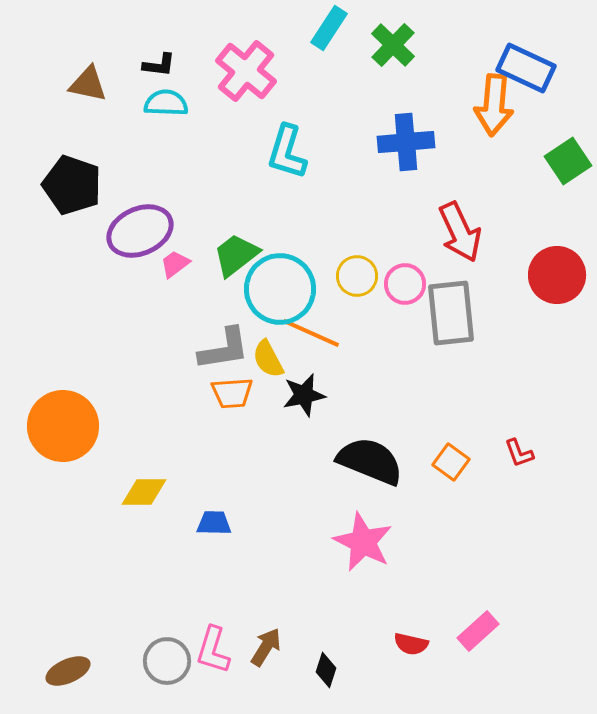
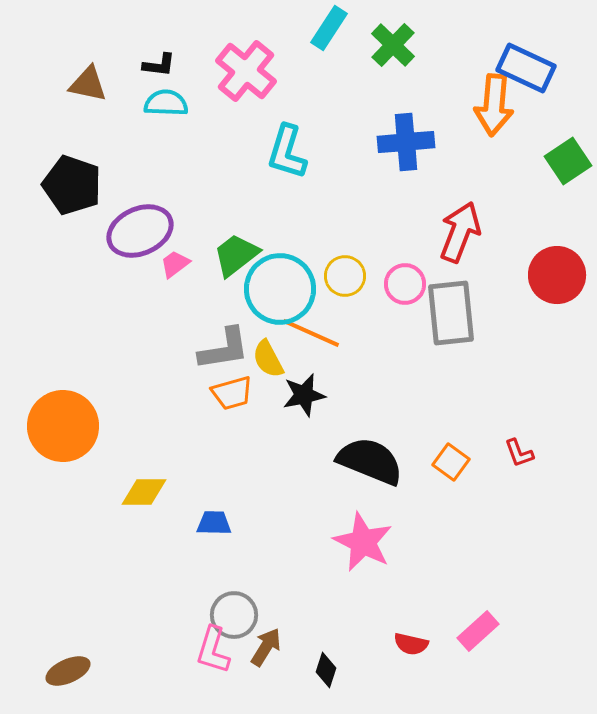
red arrow: rotated 134 degrees counterclockwise
yellow circle: moved 12 px left
orange trapezoid: rotated 12 degrees counterclockwise
gray circle: moved 67 px right, 46 px up
